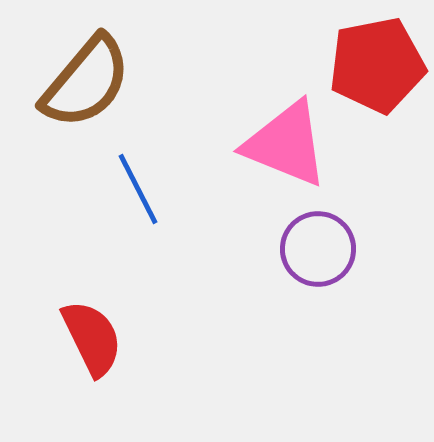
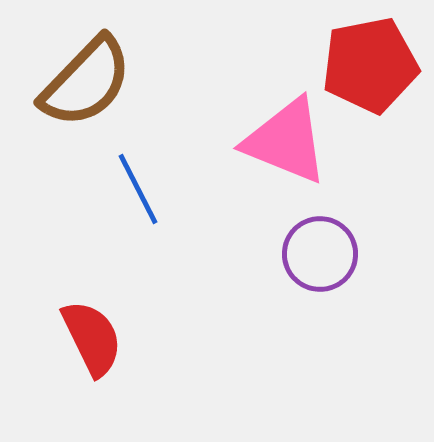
red pentagon: moved 7 px left
brown semicircle: rotated 4 degrees clockwise
pink triangle: moved 3 px up
purple circle: moved 2 px right, 5 px down
